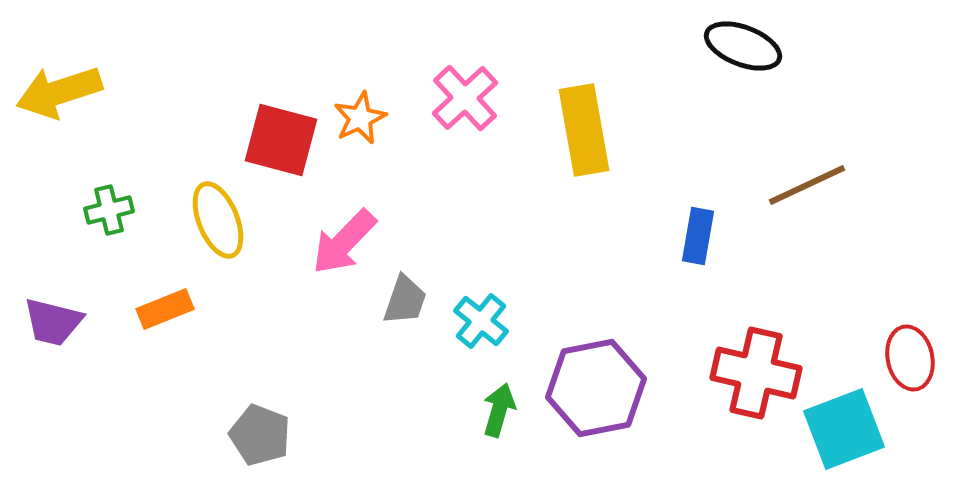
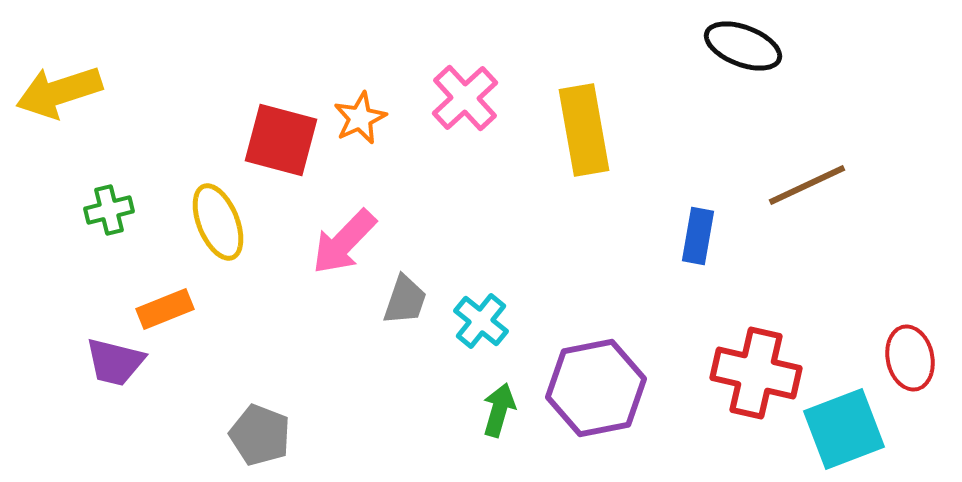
yellow ellipse: moved 2 px down
purple trapezoid: moved 62 px right, 40 px down
